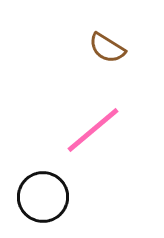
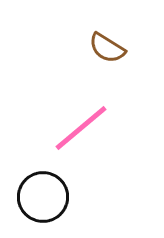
pink line: moved 12 px left, 2 px up
